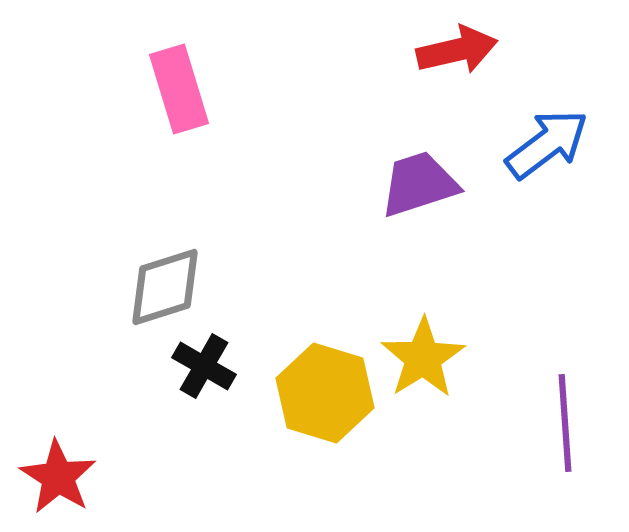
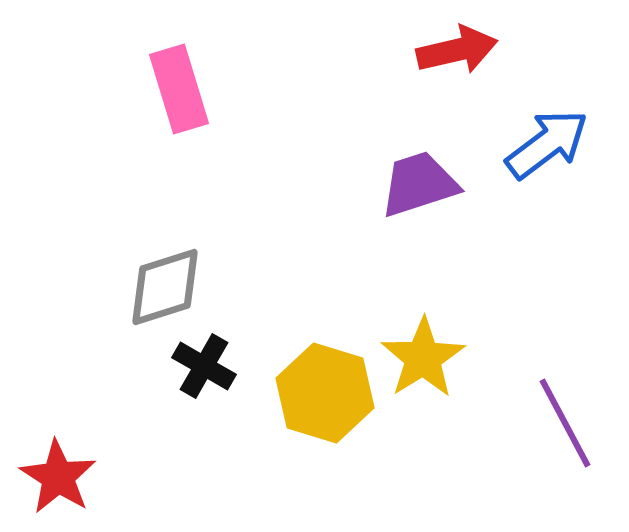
purple line: rotated 24 degrees counterclockwise
